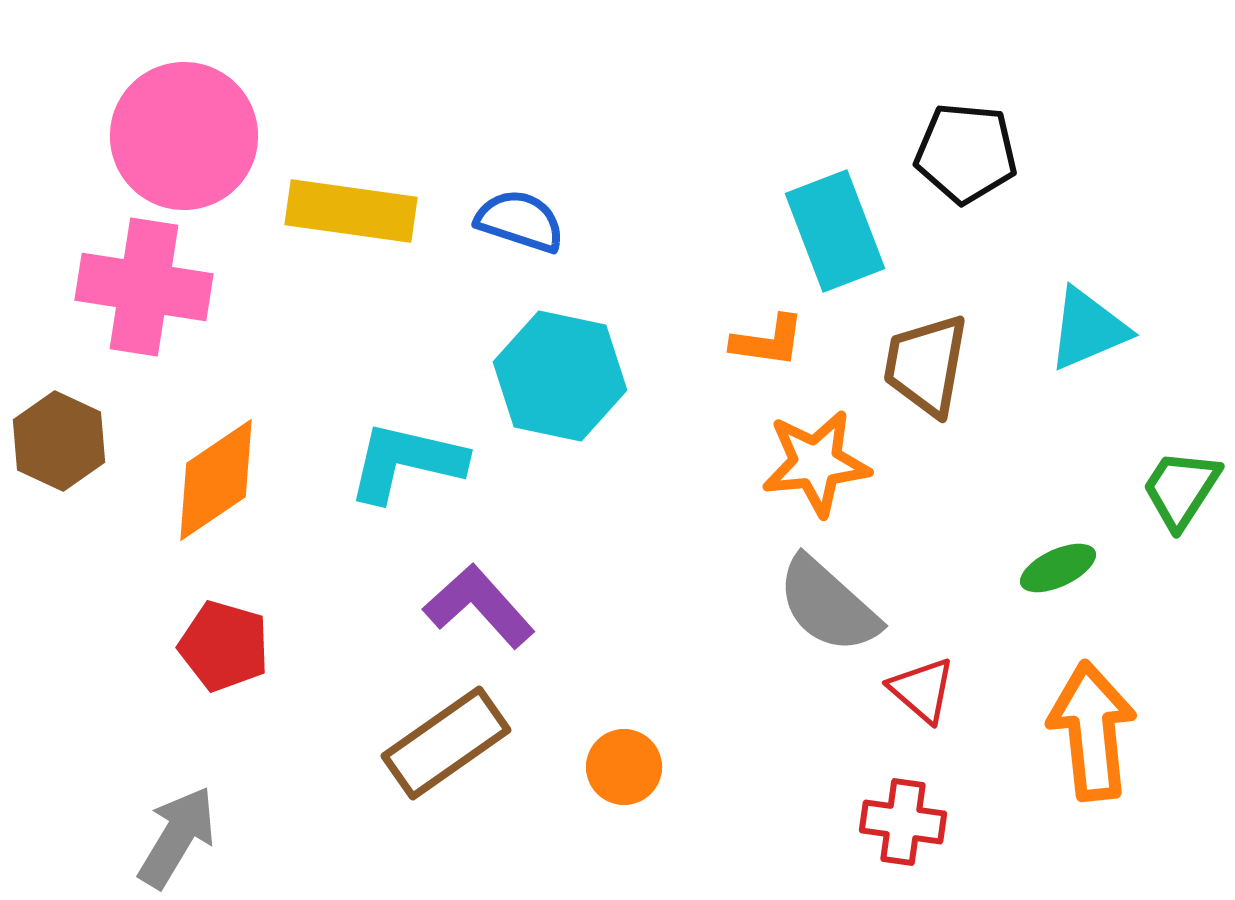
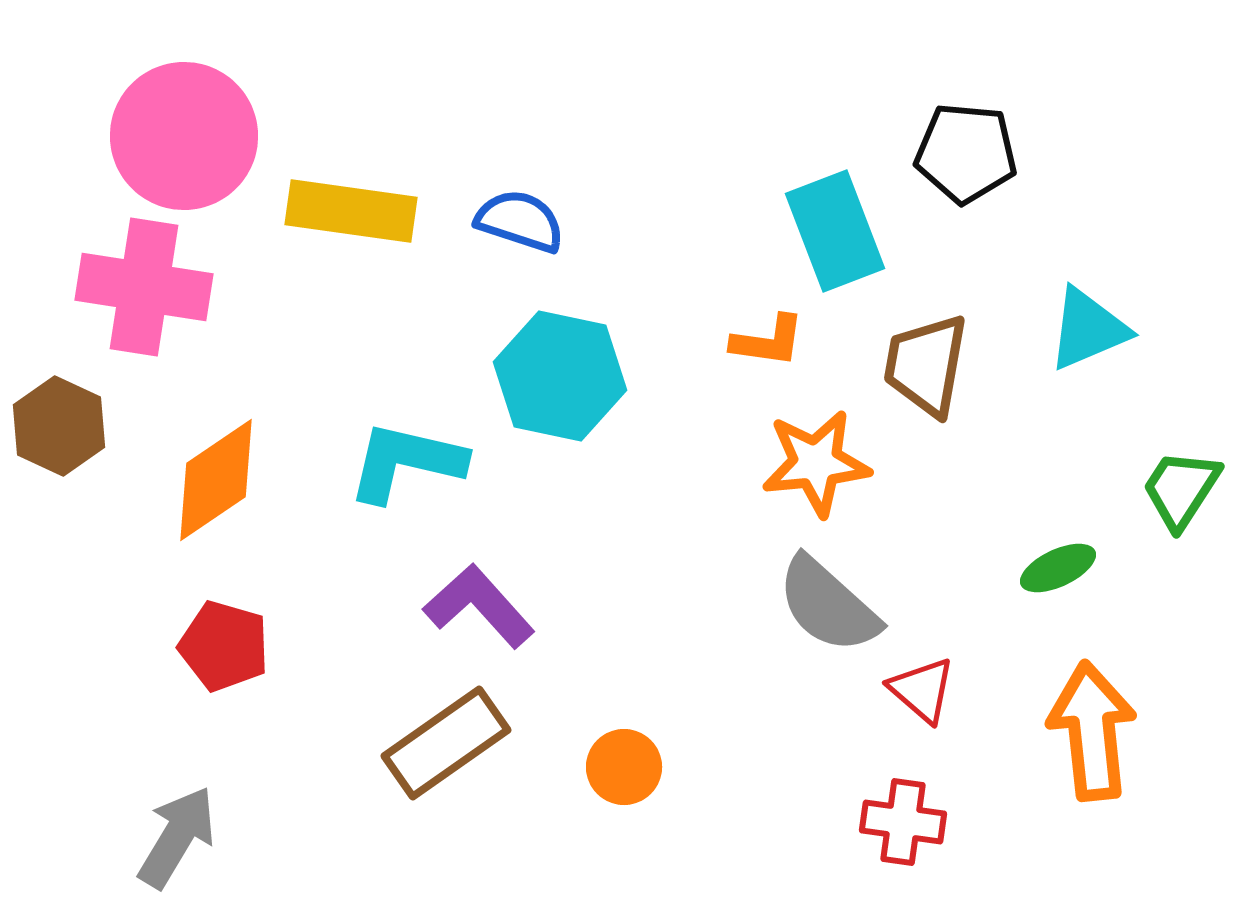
brown hexagon: moved 15 px up
